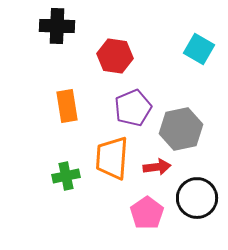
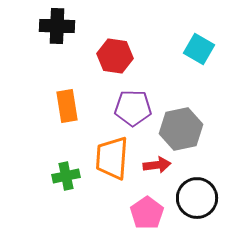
purple pentagon: rotated 24 degrees clockwise
red arrow: moved 2 px up
